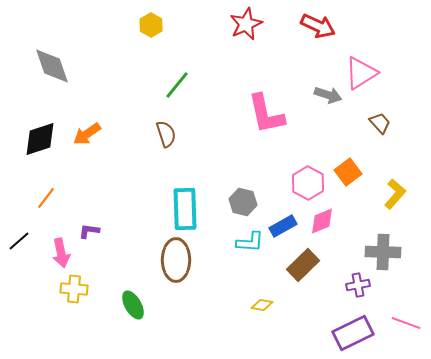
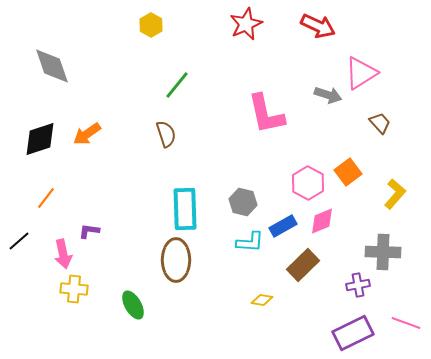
pink arrow: moved 2 px right, 1 px down
yellow diamond: moved 5 px up
